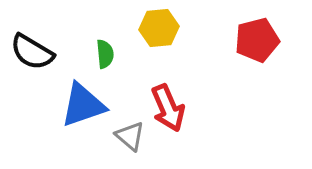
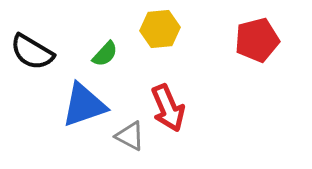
yellow hexagon: moved 1 px right, 1 px down
green semicircle: rotated 48 degrees clockwise
blue triangle: moved 1 px right
gray triangle: rotated 12 degrees counterclockwise
